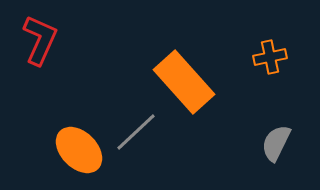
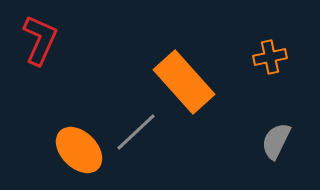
gray semicircle: moved 2 px up
